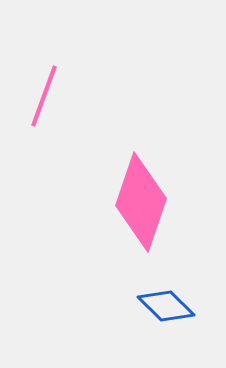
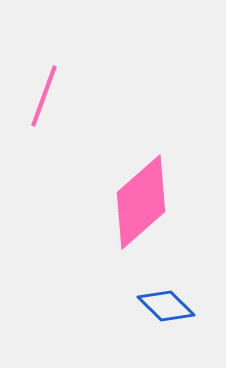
pink diamond: rotated 30 degrees clockwise
